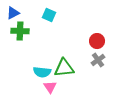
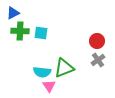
cyan square: moved 8 px left, 18 px down; rotated 16 degrees counterclockwise
green triangle: rotated 15 degrees counterclockwise
pink triangle: moved 1 px left, 1 px up
